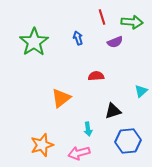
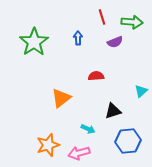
blue arrow: rotated 16 degrees clockwise
cyan arrow: rotated 56 degrees counterclockwise
orange star: moved 6 px right
